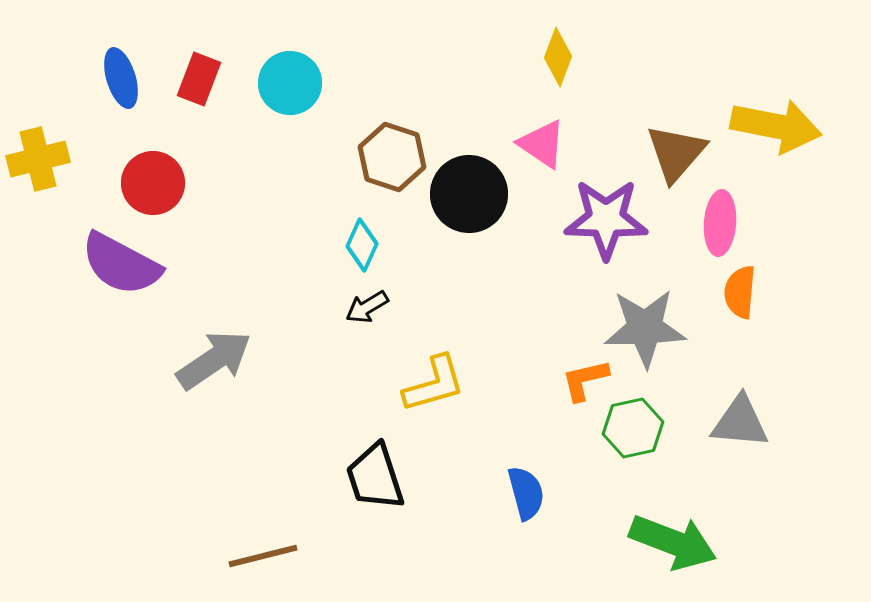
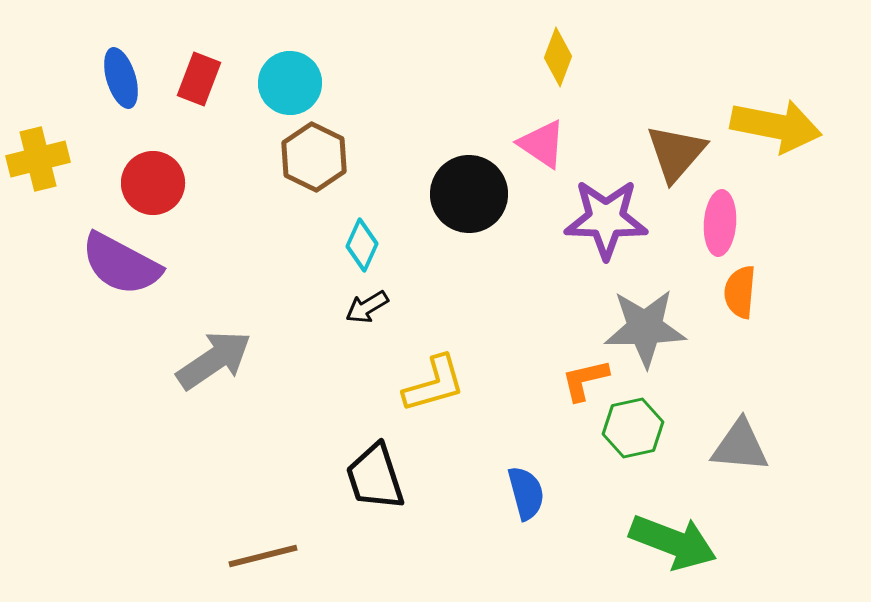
brown hexagon: moved 78 px left; rotated 8 degrees clockwise
gray triangle: moved 24 px down
